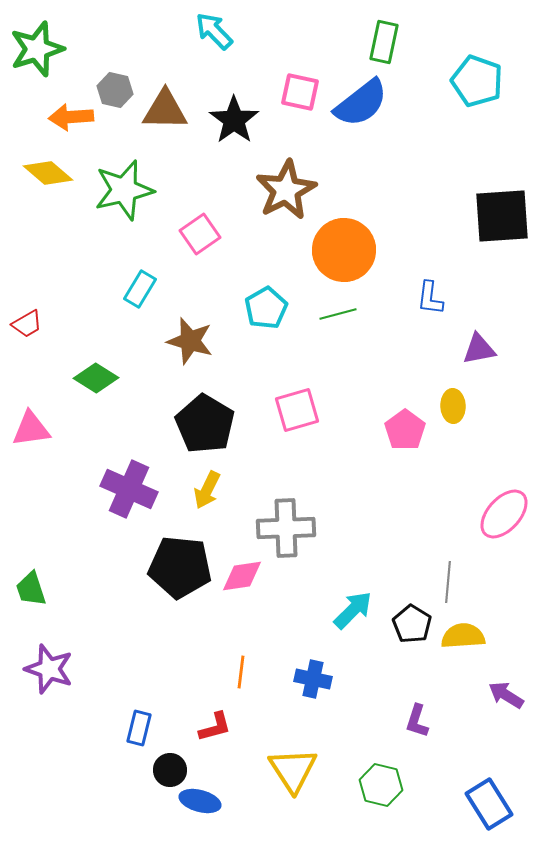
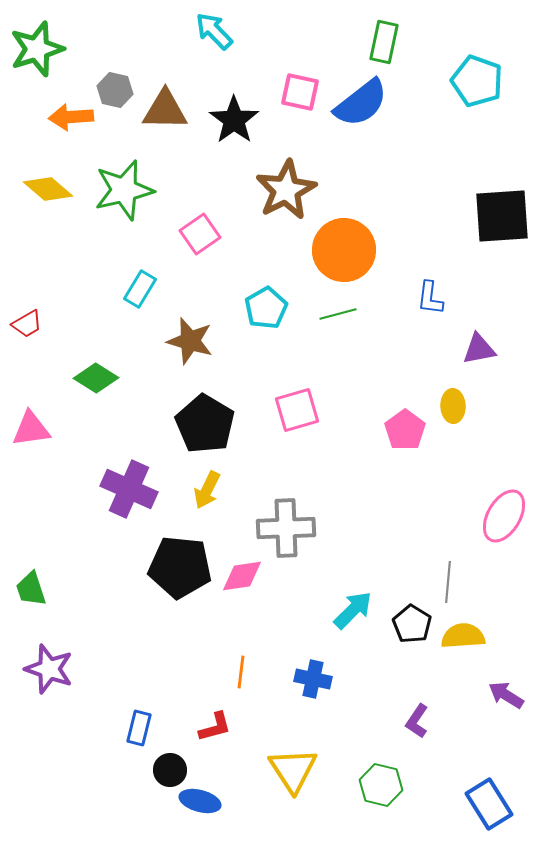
yellow diamond at (48, 173): moved 16 px down
pink ellipse at (504, 514): moved 2 px down; rotated 12 degrees counterclockwise
purple L-shape at (417, 721): rotated 16 degrees clockwise
